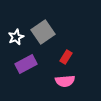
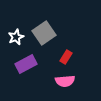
gray square: moved 1 px right, 1 px down
